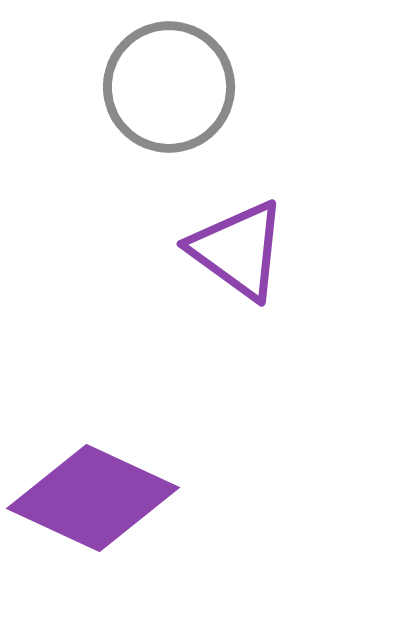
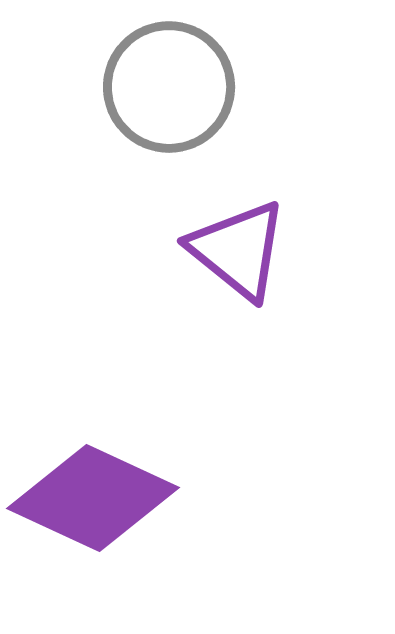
purple triangle: rotated 3 degrees clockwise
